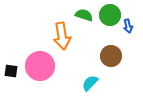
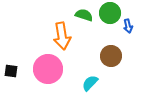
green circle: moved 2 px up
pink circle: moved 8 px right, 3 px down
